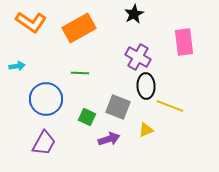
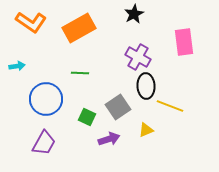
gray square: rotated 35 degrees clockwise
